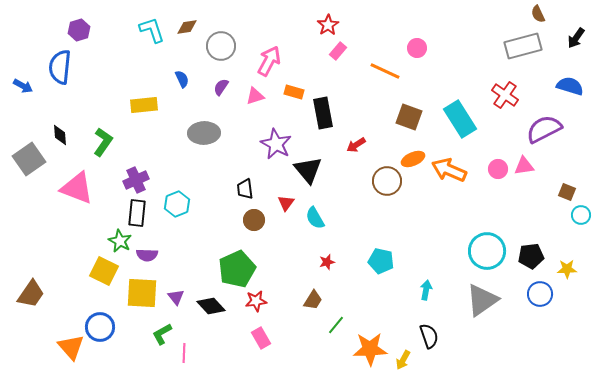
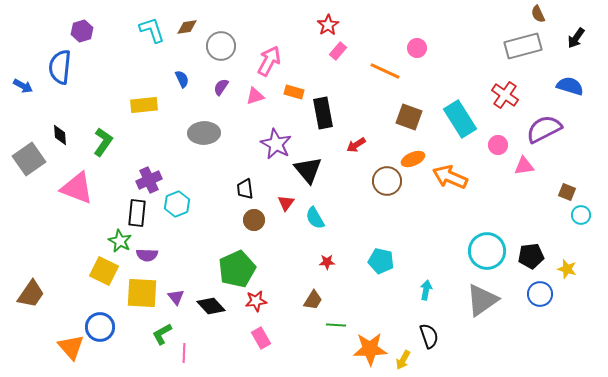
purple hexagon at (79, 30): moved 3 px right, 1 px down
pink circle at (498, 169): moved 24 px up
orange arrow at (449, 170): moved 1 px right, 7 px down
purple cross at (136, 180): moved 13 px right
red star at (327, 262): rotated 14 degrees clockwise
yellow star at (567, 269): rotated 18 degrees clockwise
green line at (336, 325): rotated 54 degrees clockwise
